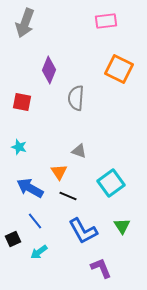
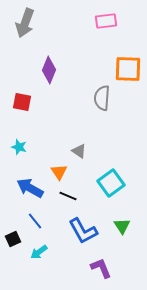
orange square: moved 9 px right; rotated 24 degrees counterclockwise
gray semicircle: moved 26 px right
gray triangle: rotated 14 degrees clockwise
